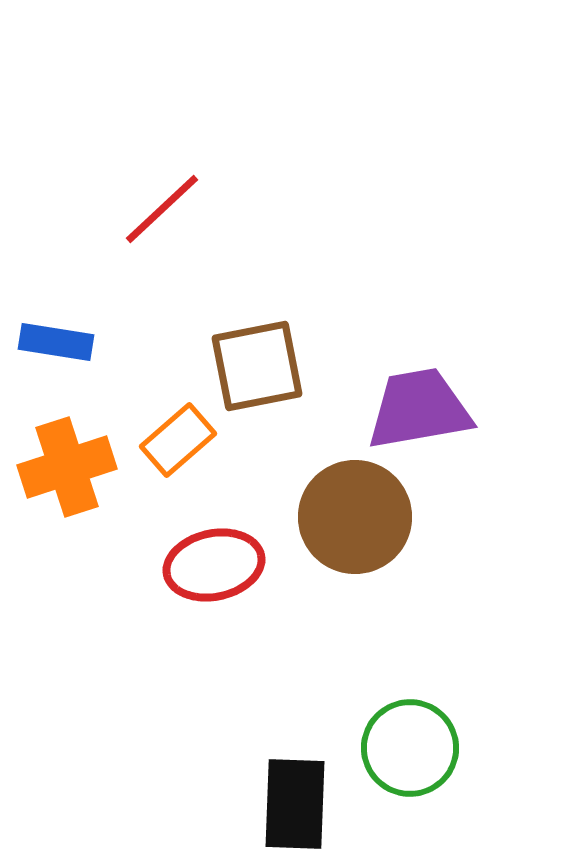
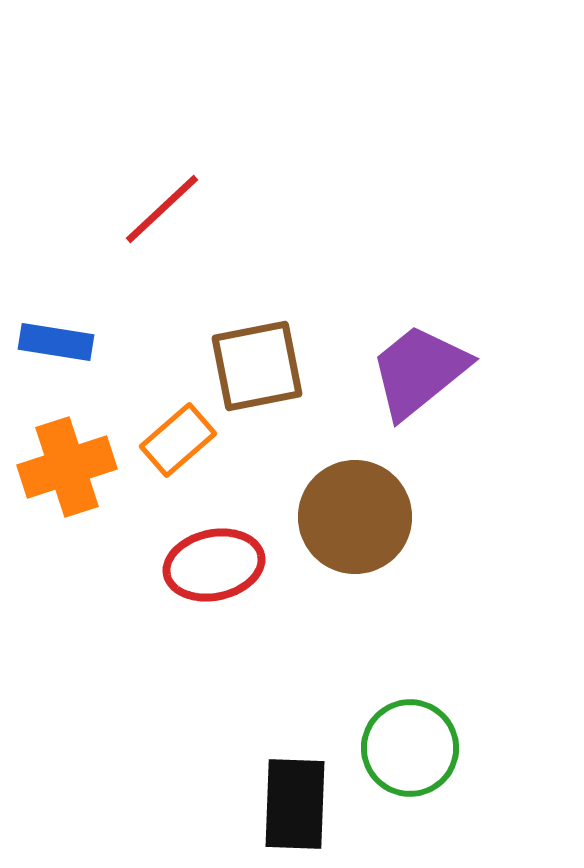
purple trapezoid: moved 38 px up; rotated 29 degrees counterclockwise
